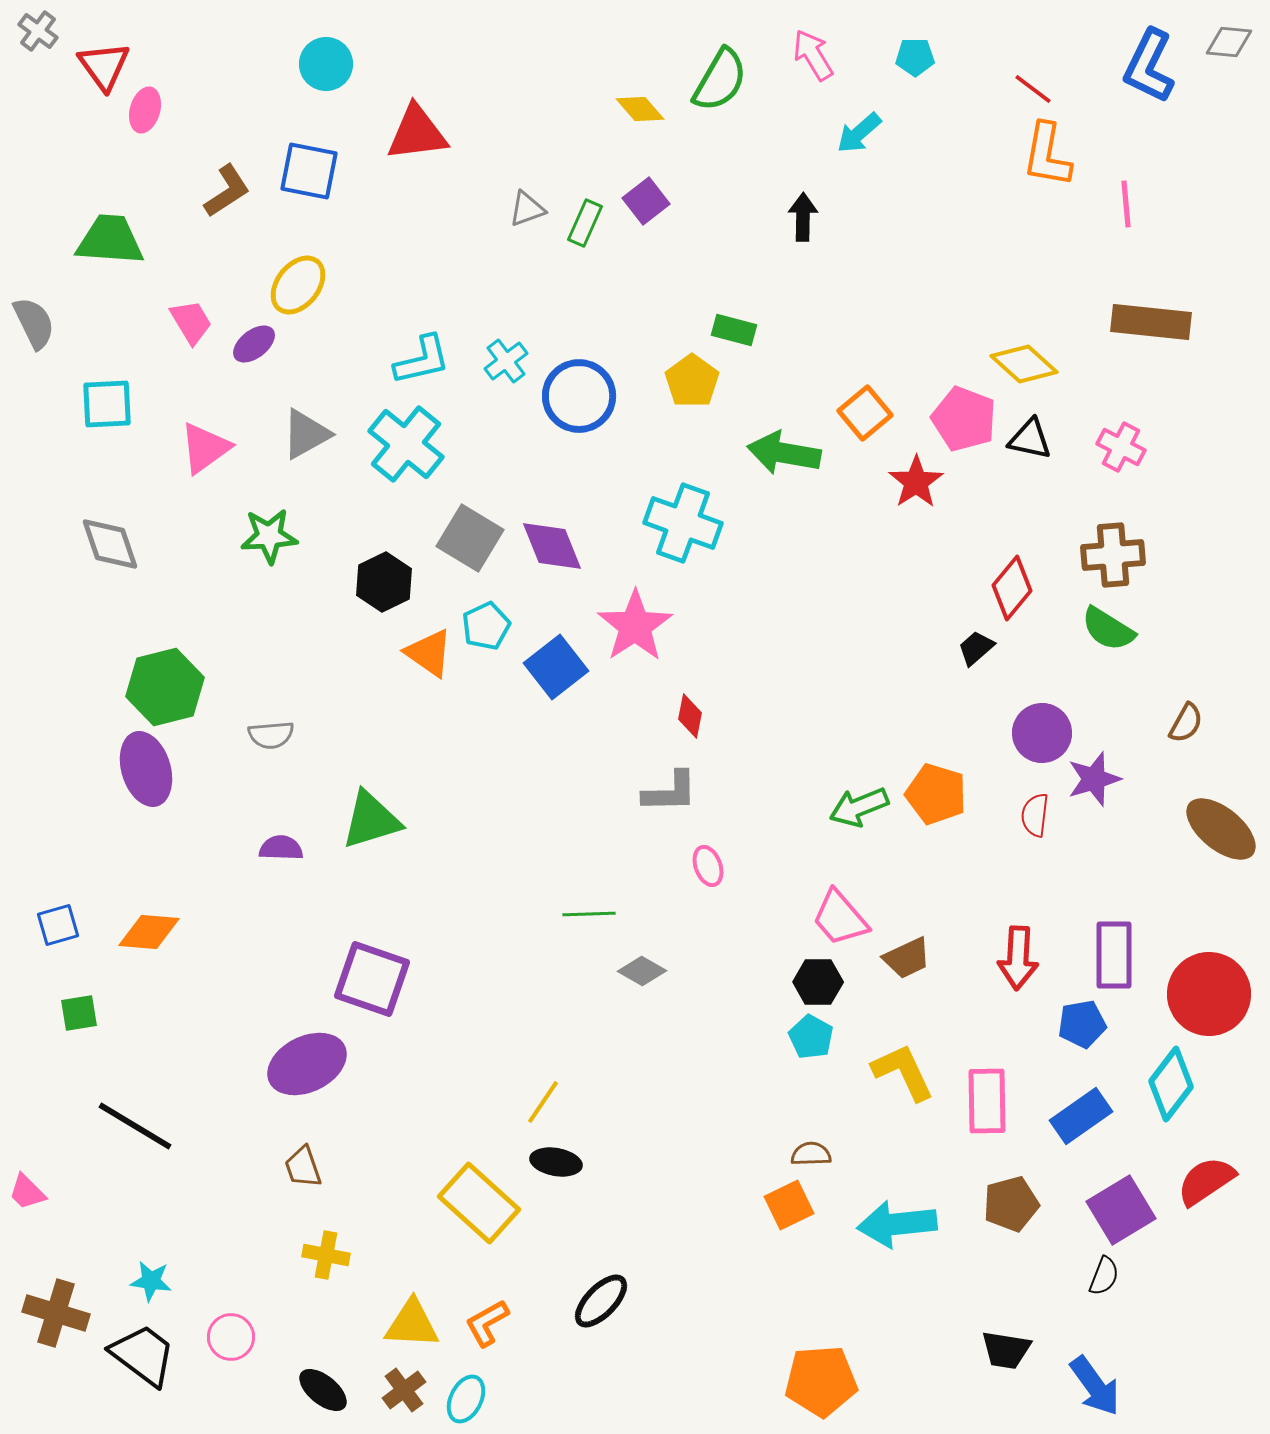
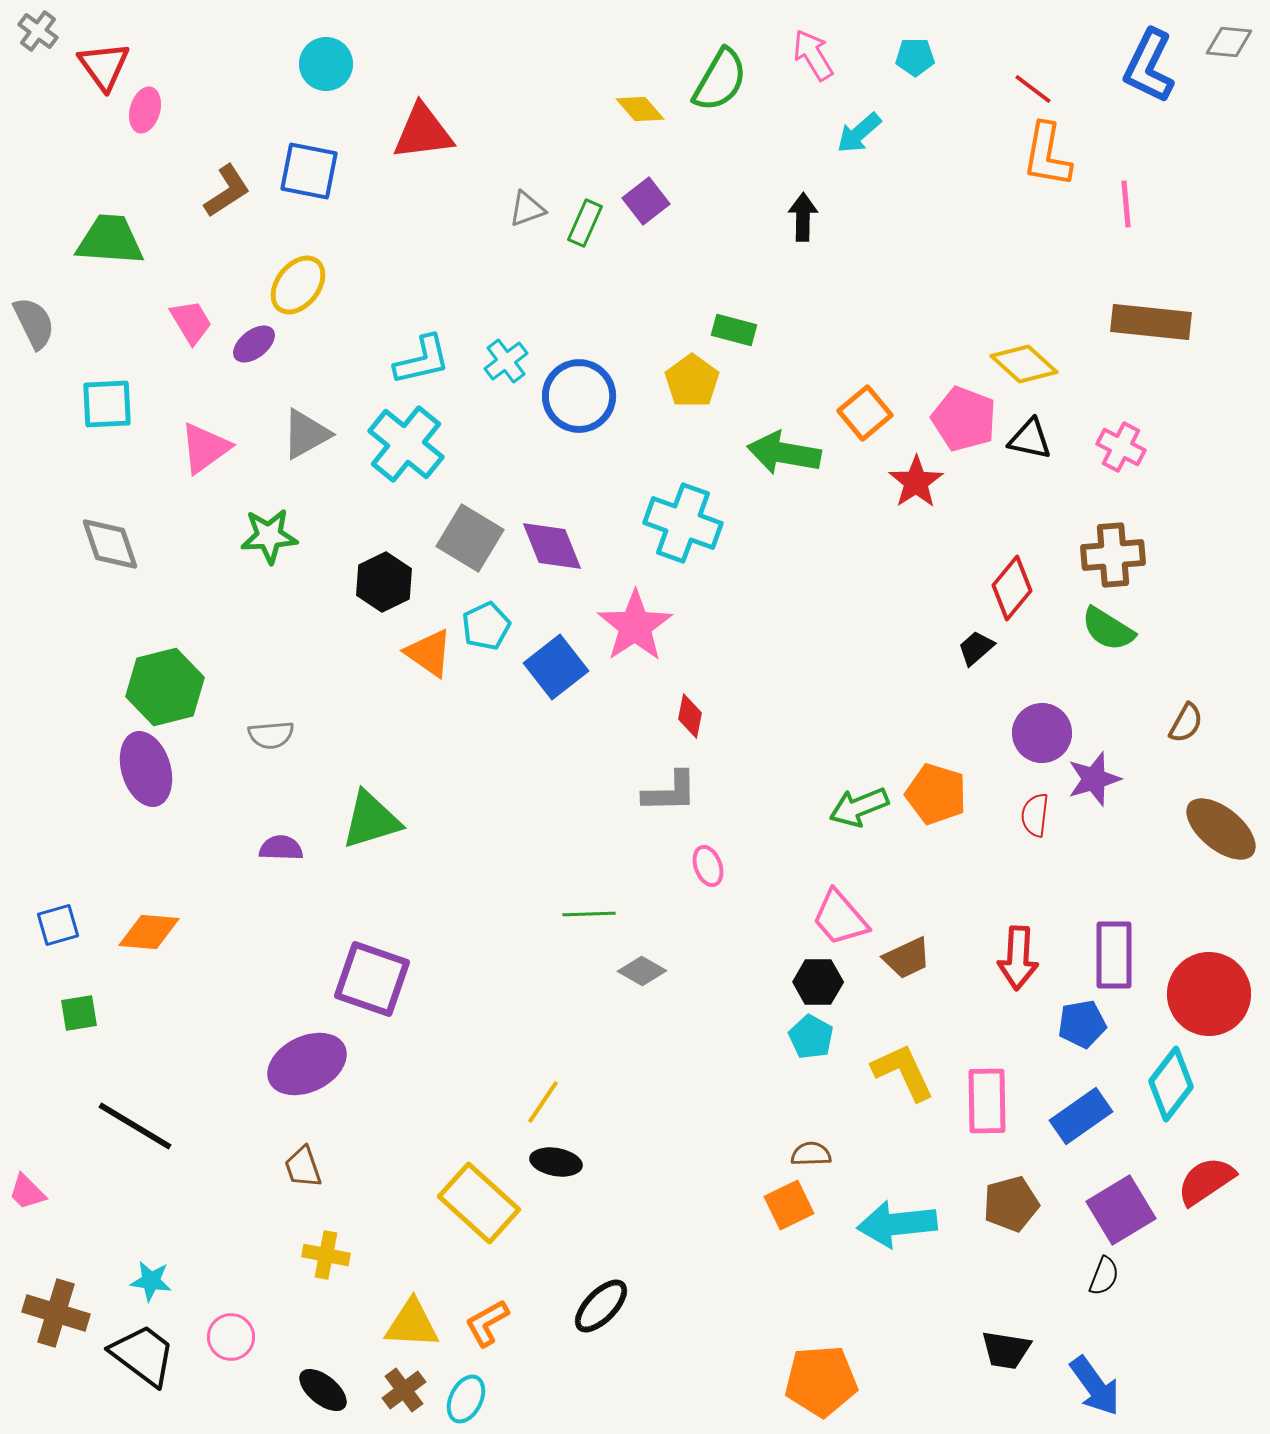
red triangle at (417, 133): moved 6 px right, 1 px up
black ellipse at (601, 1301): moved 5 px down
